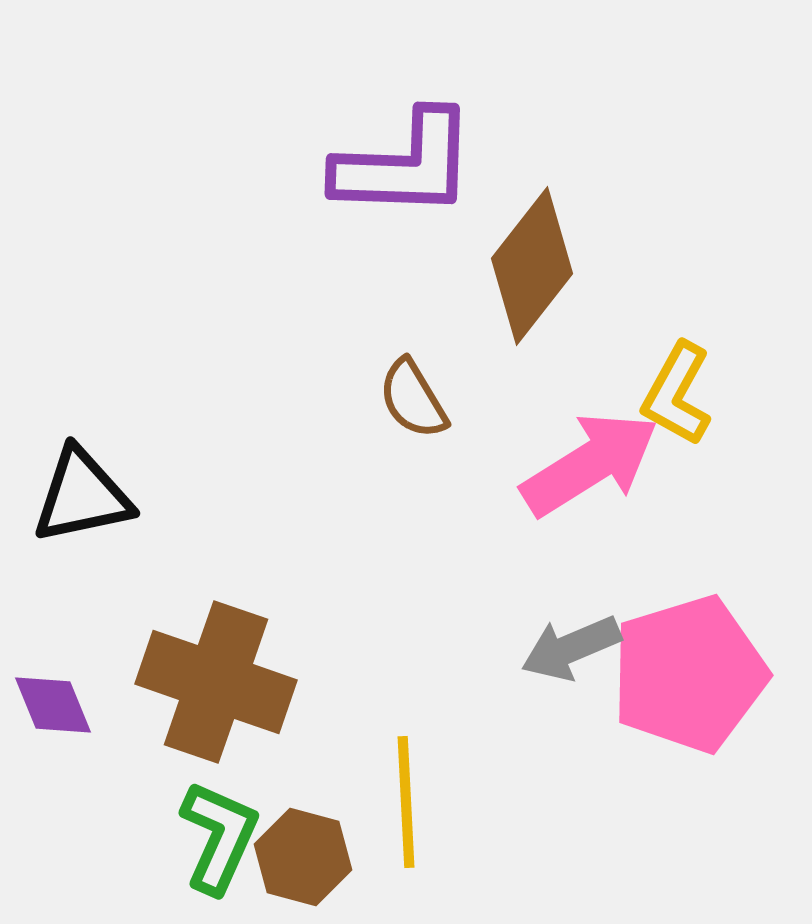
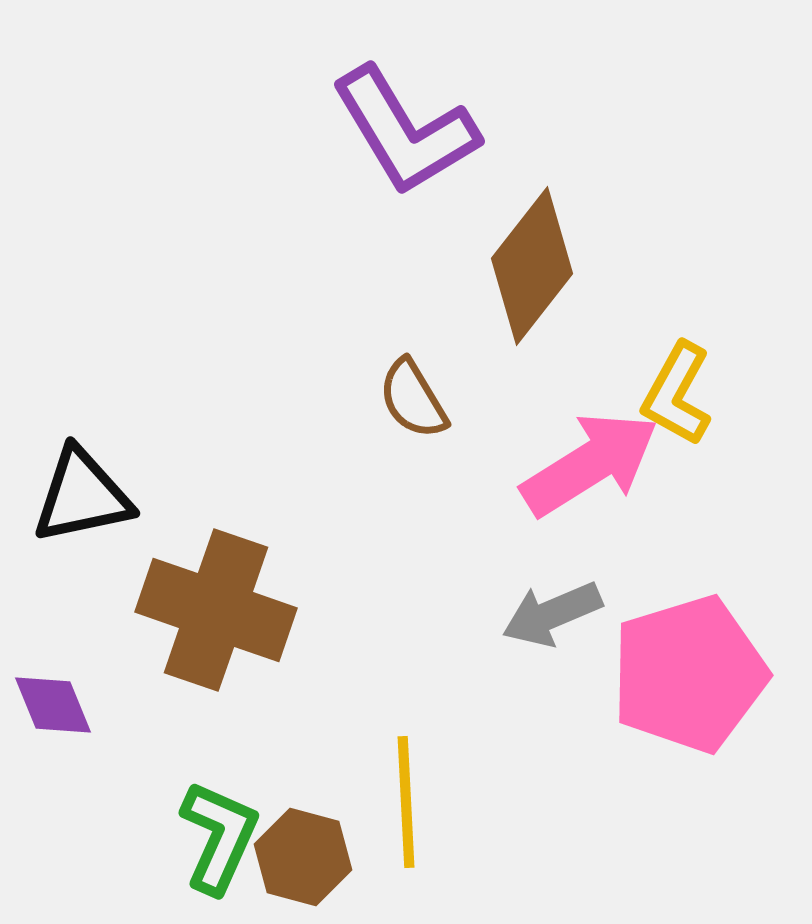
purple L-shape: moved 34 px up; rotated 57 degrees clockwise
gray arrow: moved 19 px left, 34 px up
brown cross: moved 72 px up
